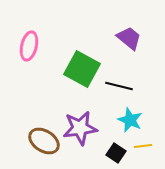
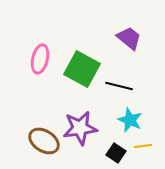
pink ellipse: moved 11 px right, 13 px down
